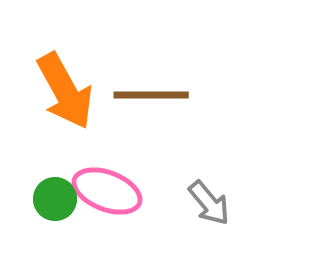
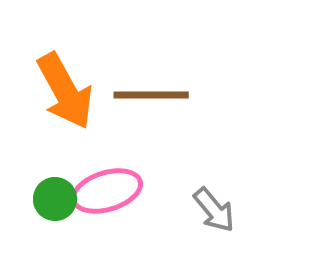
pink ellipse: rotated 38 degrees counterclockwise
gray arrow: moved 5 px right, 7 px down
